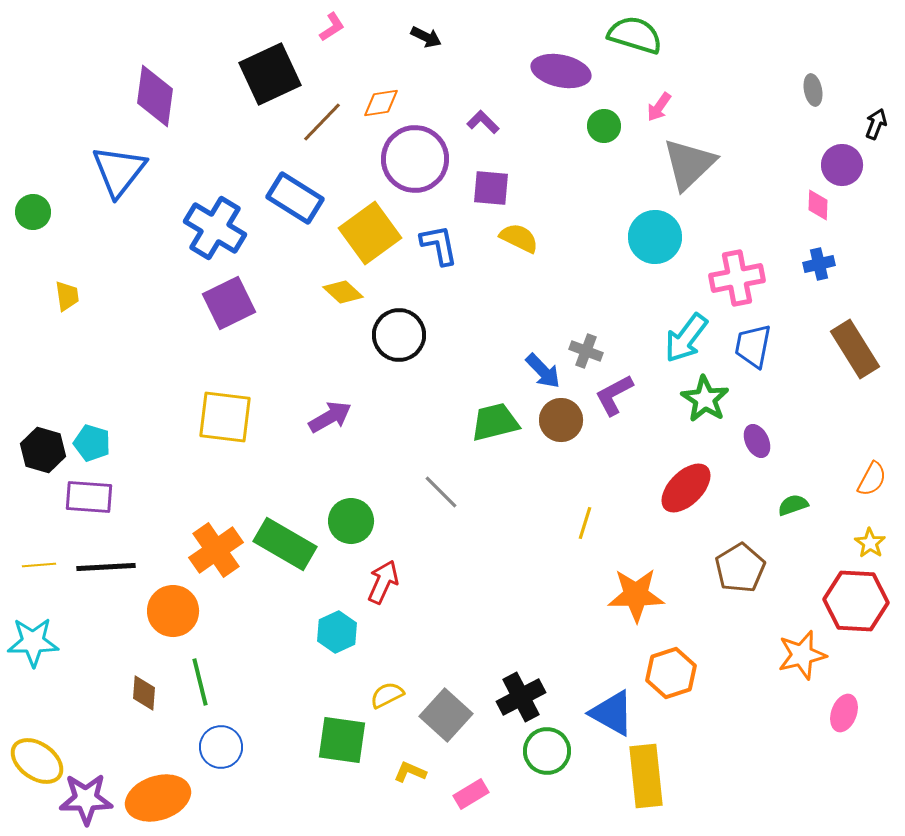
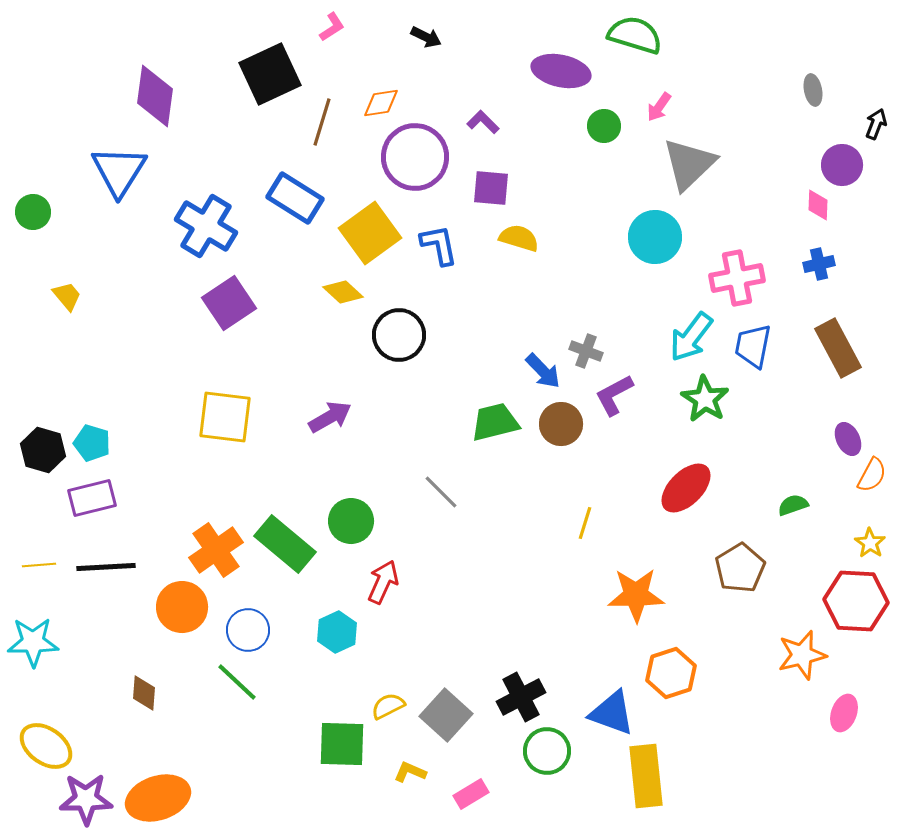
brown line at (322, 122): rotated 27 degrees counterclockwise
purple circle at (415, 159): moved 2 px up
blue triangle at (119, 171): rotated 6 degrees counterclockwise
blue cross at (215, 228): moved 9 px left, 2 px up
yellow semicircle at (519, 238): rotated 9 degrees counterclockwise
yellow trapezoid at (67, 296): rotated 32 degrees counterclockwise
purple square at (229, 303): rotated 8 degrees counterclockwise
cyan arrow at (686, 338): moved 5 px right, 1 px up
brown rectangle at (855, 349): moved 17 px left, 1 px up; rotated 4 degrees clockwise
brown circle at (561, 420): moved 4 px down
purple ellipse at (757, 441): moved 91 px right, 2 px up
orange semicircle at (872, 479): moved 4 px up
purple rectangle at (89, 497): moved 3 px right, 1 px down; rotated 18 degrees counterclockwise
green rectangle at (285, 544): rotated 10 degrees clockwise
orange circle at (173, 611): moved 9 px right, 4 px up
green line at (200, 682): moved 37 px right; rotated 33 degrees counterclockwise
yellow semicircle at (387, 695): moved 1 px right, 11 px down
blue triangle at (612, 713): rotated 9 degrees counterclockwise
green square at (342, 740): moved 4 px down; rotated 6 degrees counterclockwise
blue circle at (221, 747): moved 27 px right, 117 px up
yellow ellipse at (37, 761): moved 9 px right, 15 px up
